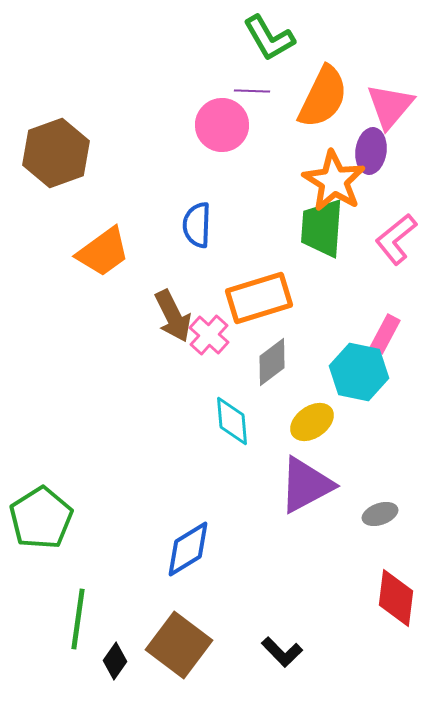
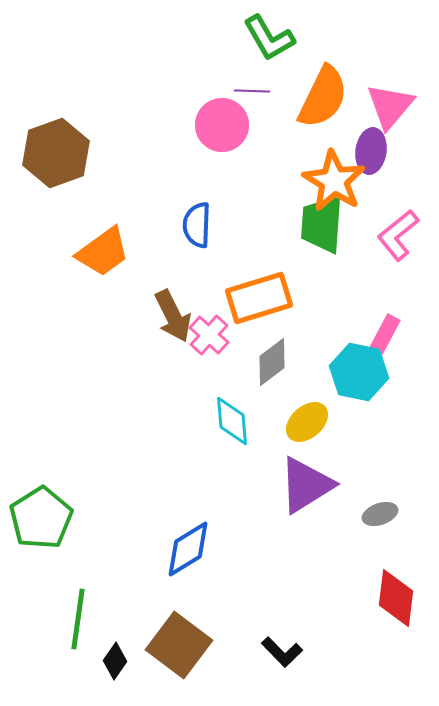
green trapezoid: moved 4 px up
pink L-shape: moved 2 px right, 4 px up
yellow ellipse: moved 5 px left; rotated 6 degrees counterclockwise
purple triangle: rotated 4 degrees counterclockwise
